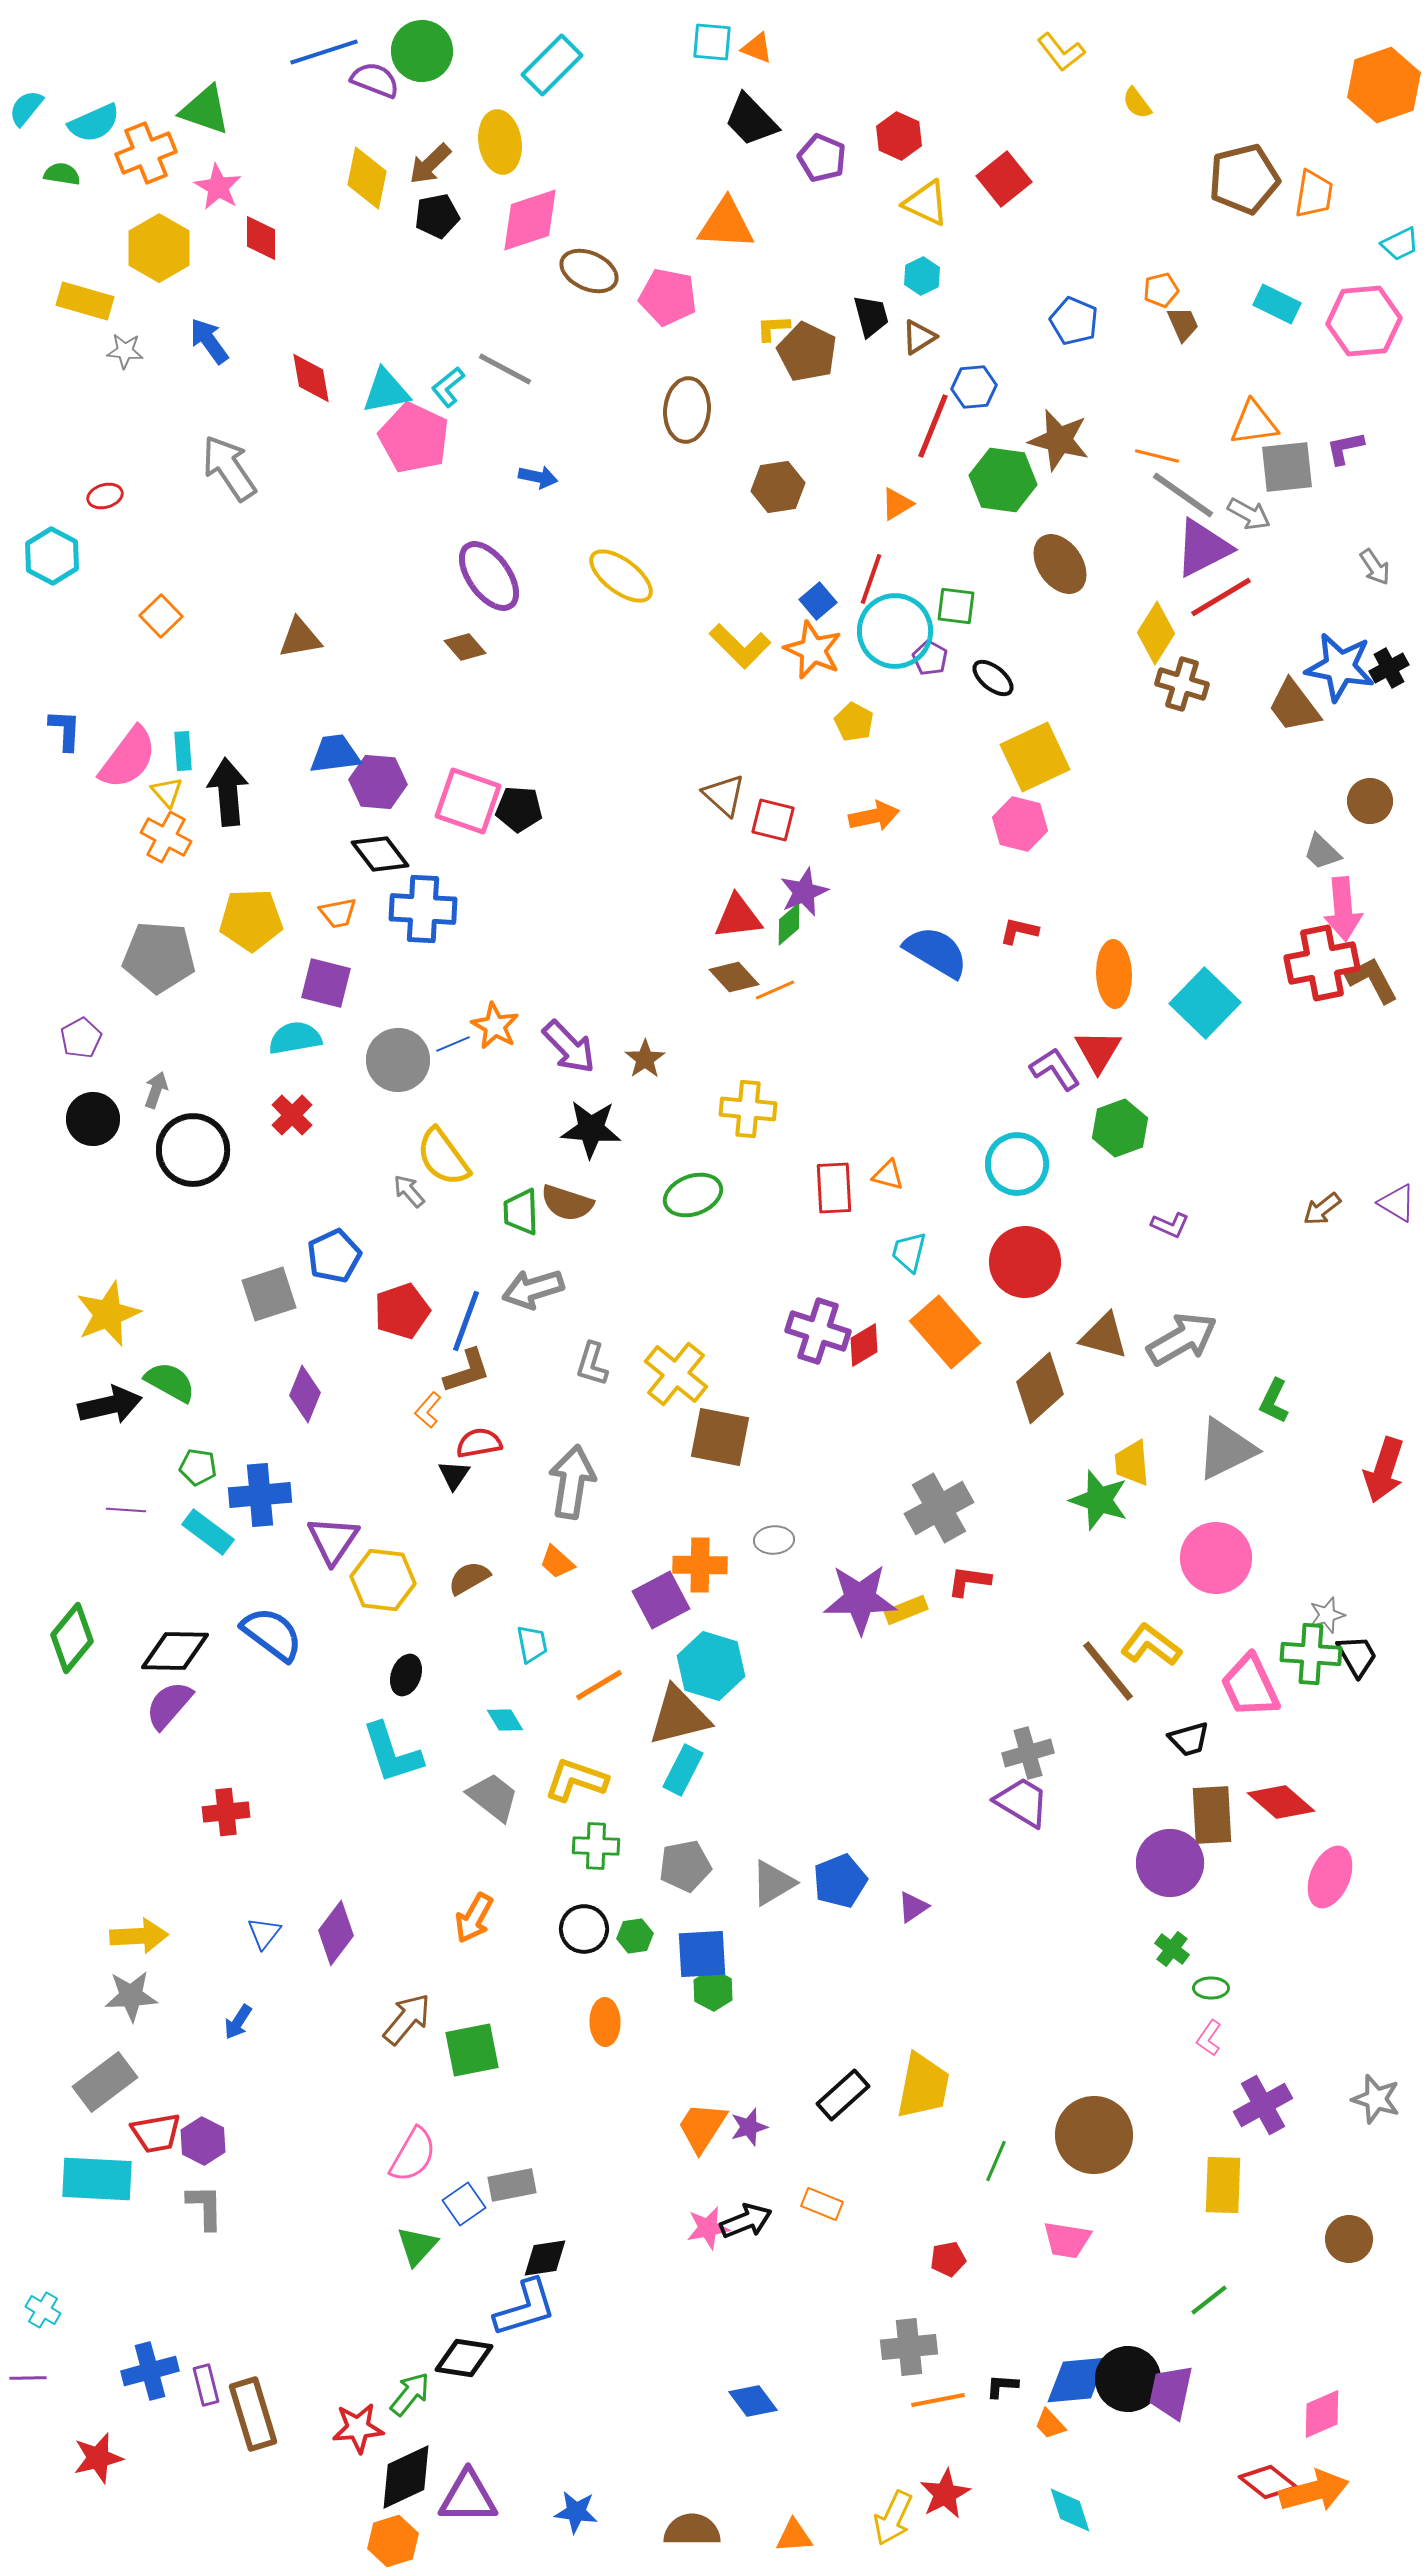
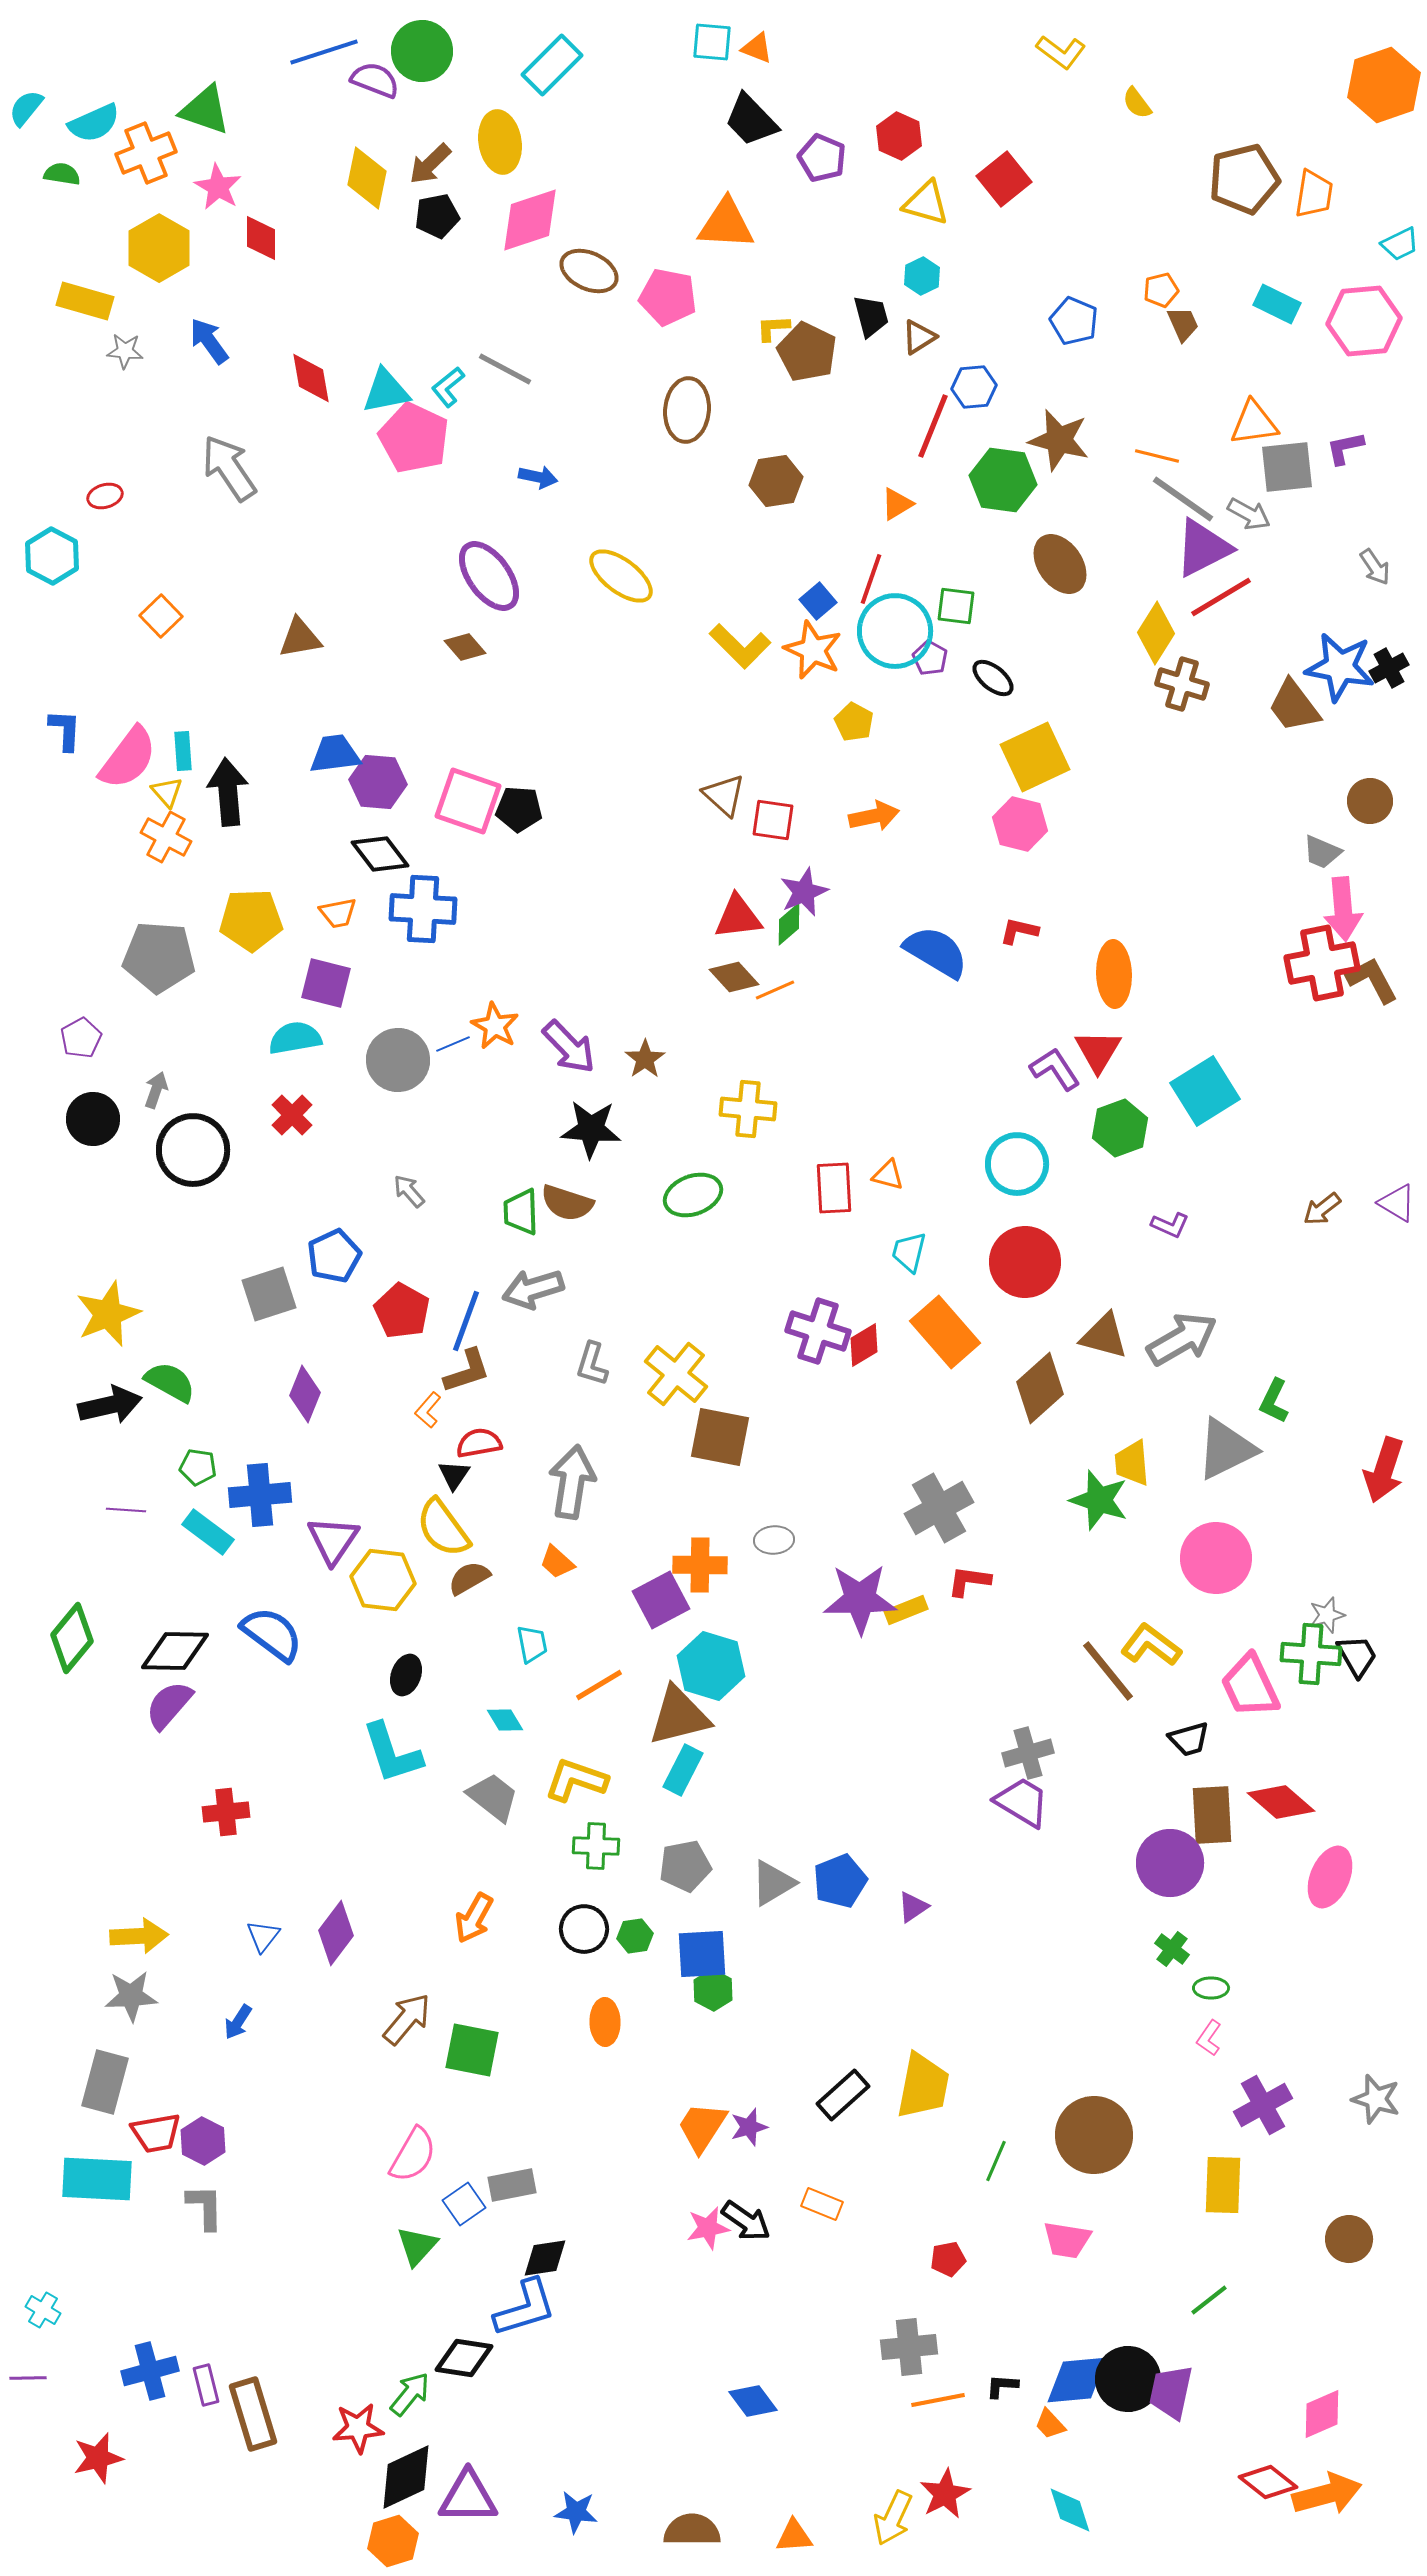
yellow L-shape at (1061, 52): rotated 15 degrees counterclockwise
yellow triangle at (926, 203): rotated 9 degrees counterclockwise
brown hexagon at (778, 487): moved 2 px left, 6 px up
gray line at (1183, 495): moved 4 px down
red square at (773, 820): rotated 6 degrees counterclockwise
gray trapezoid at (1322, 852): rotated 21 degrees counterclockwise
cyan square at (1205, 1003): moved 88 px down; rotated 14 degrees clockwise
yellow semicircle at (443, 1157): moved 371 px down
red pentagon at (402, 1311): rotated 24 degrees counterclockwise
blue triangle at (264, 1933): moved 1 px left, 3 px down
green square at (472, 2050): rotated 22 degrees clockwise
gray rectangle at (105, 2082): rotated 38 degrees counterclockwise
black arrow at (746, 2221): rotated 57 degrees clockwise
orange arrow at (1314, 2491): moved 13 px right, 3 px down
